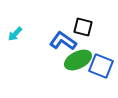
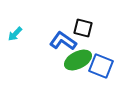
black square: moved 1 px down
